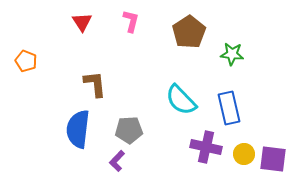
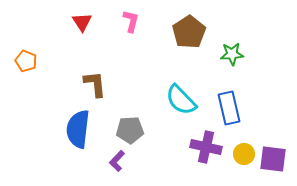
green star: rotated 10 degrees counterclockwise
gray pentagon: moved 1 px right
